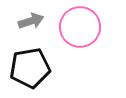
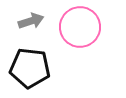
black pentagon: rotated 15 degrees clockwise
